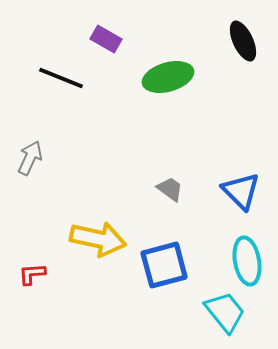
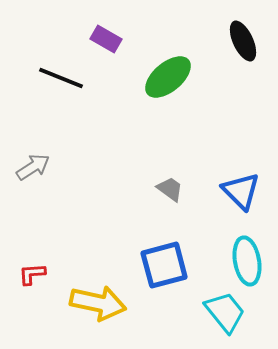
green ellipse: rotated 24 degrees counterclockwise
gray arrow: moved 3 px right, 9 px down; rotated 32 degrees clockwise
yellow arrow: moved 64 px down
